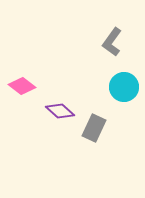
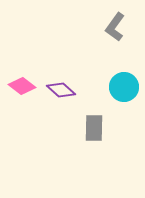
gray L-shape: moved 3 px right, 15 px up
purple diamond: moved 1 px right, 21 px up
gray rectangle: rotated 24 degrees counterclockwise
